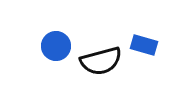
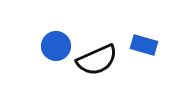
black semicircle: moved 4 px left, 1 px up; rotated 9 degrees counterclockwise
